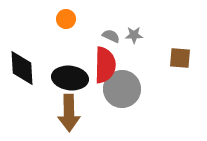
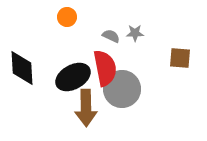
orange circle: moved 1 px right, 2 px up
gray star: moved 1 px right, 2 px up
red semicircle: moved 3 px down; rotated 12 degrees counterclockwise
black ellipse: moved 3 px right, 1 px up; rotated 36 degrees counterclockwise
brown arrow: moved 17 px right, 5 px up
